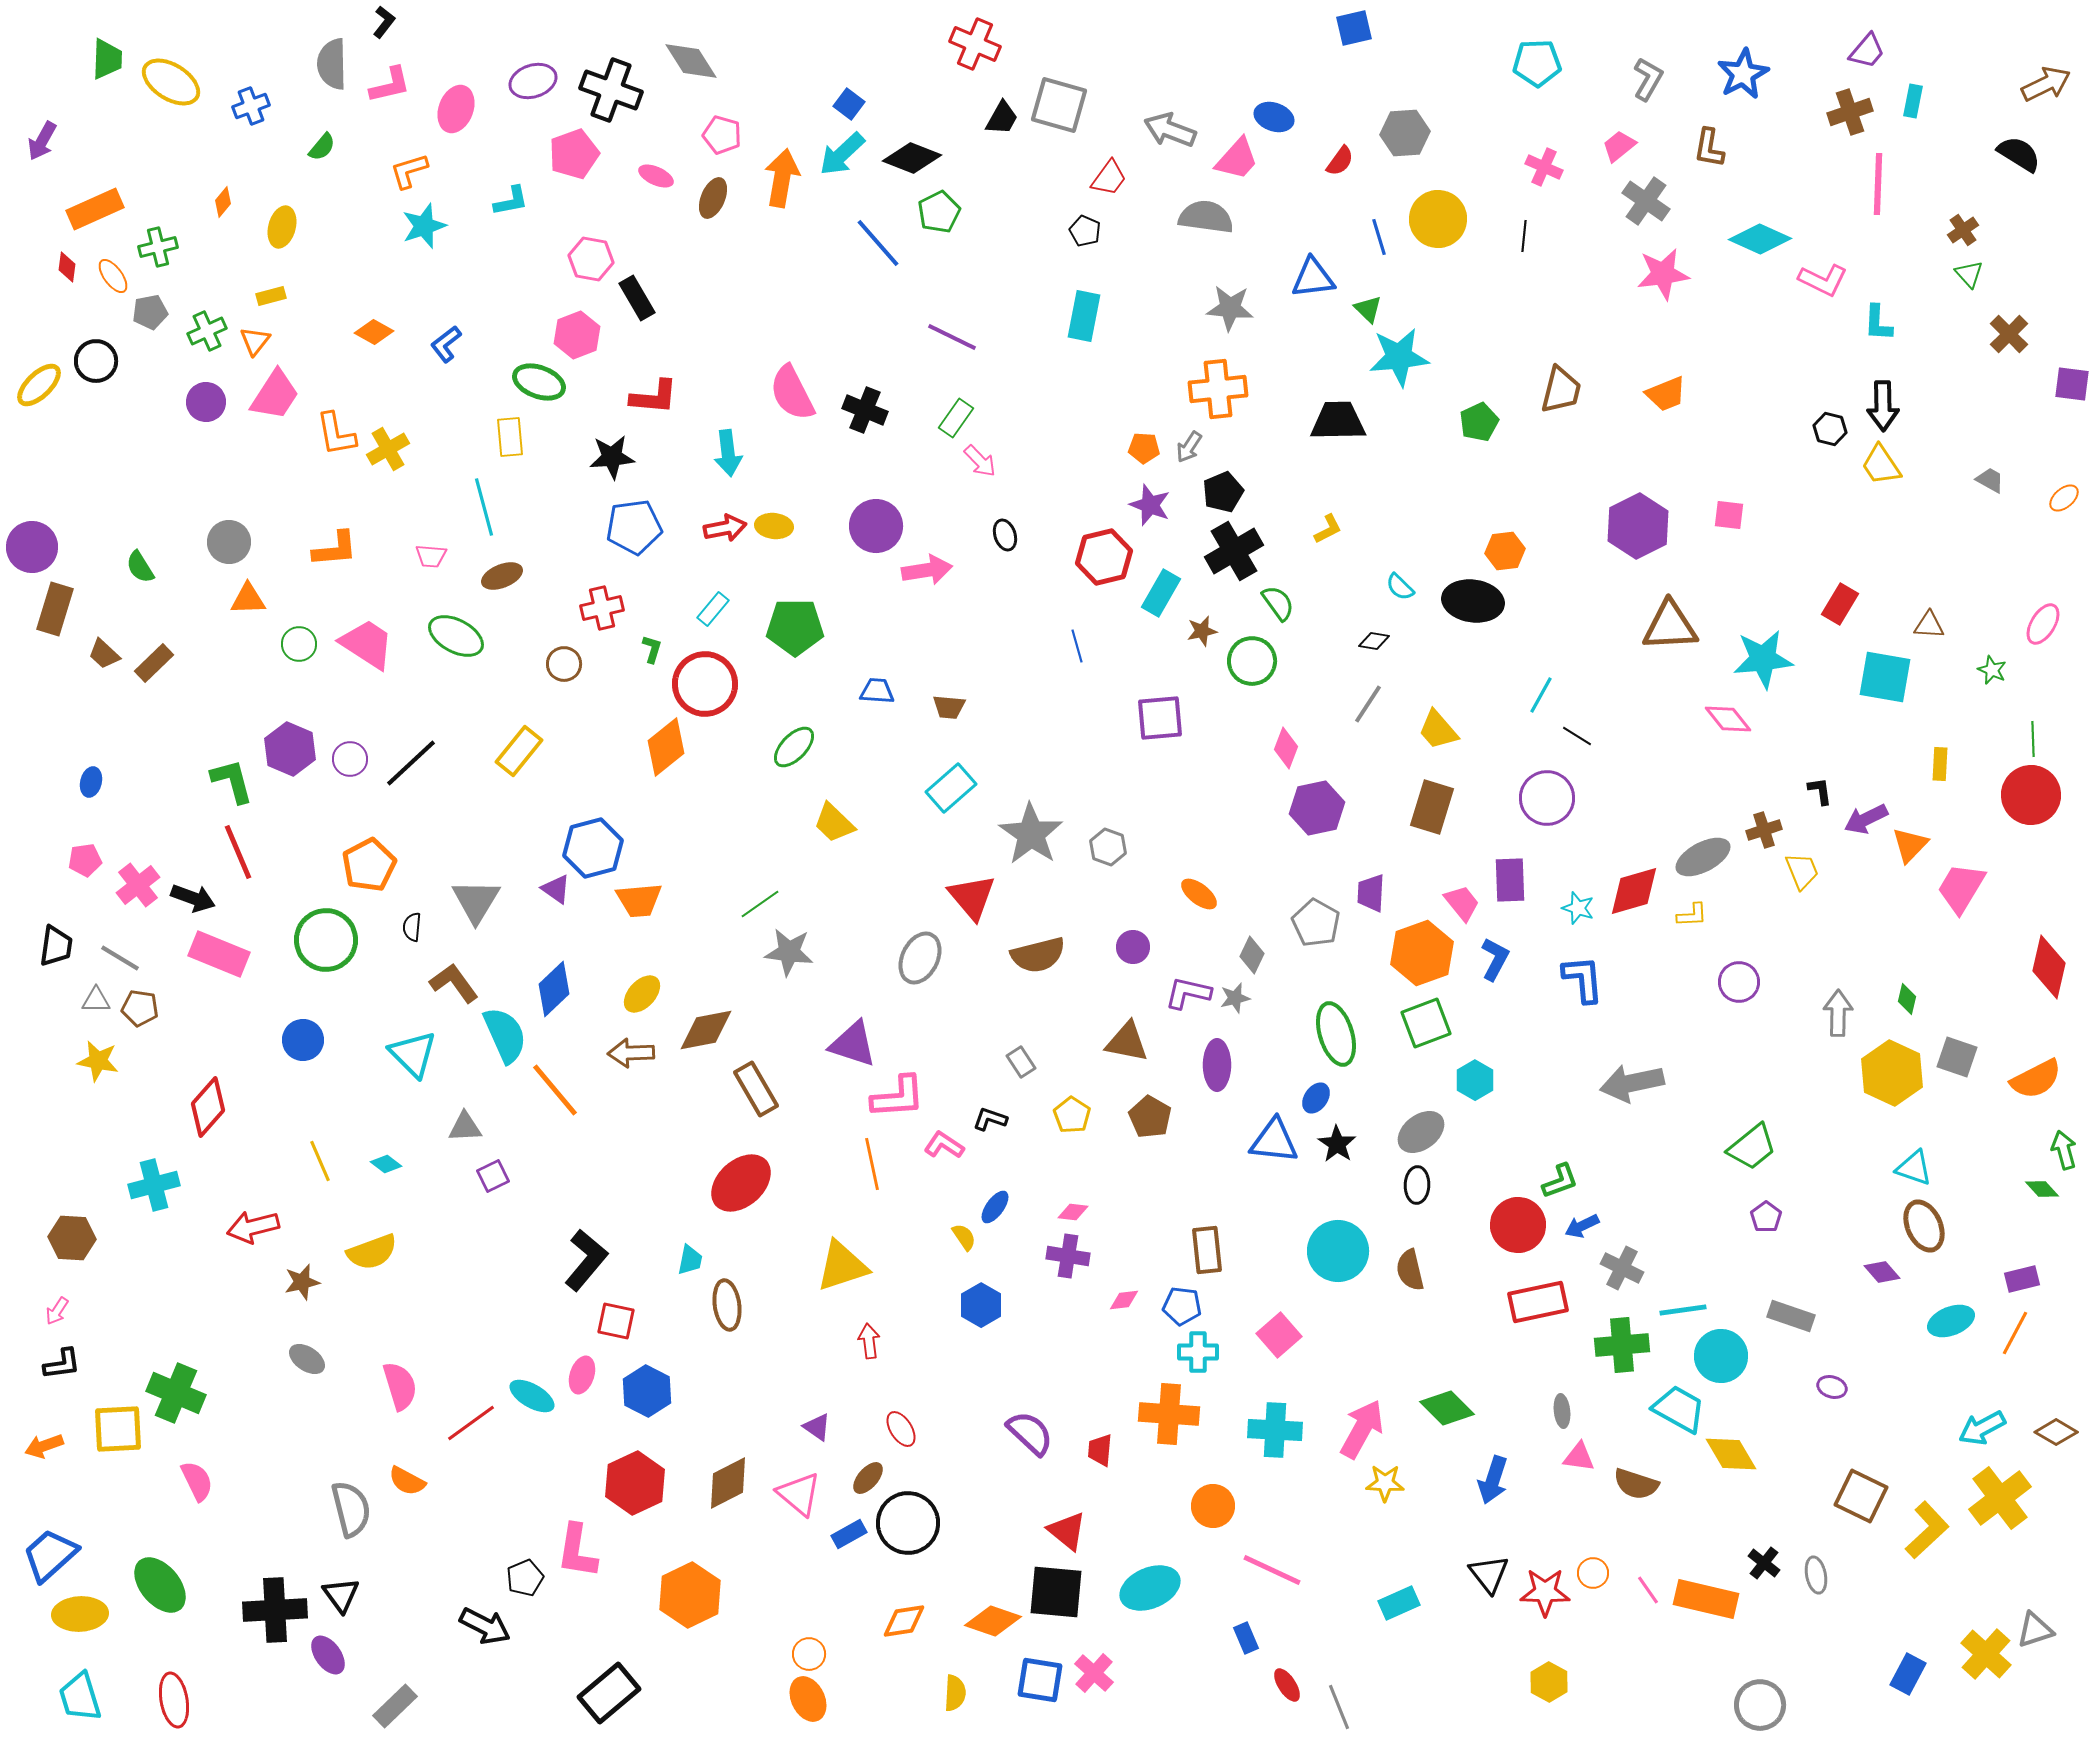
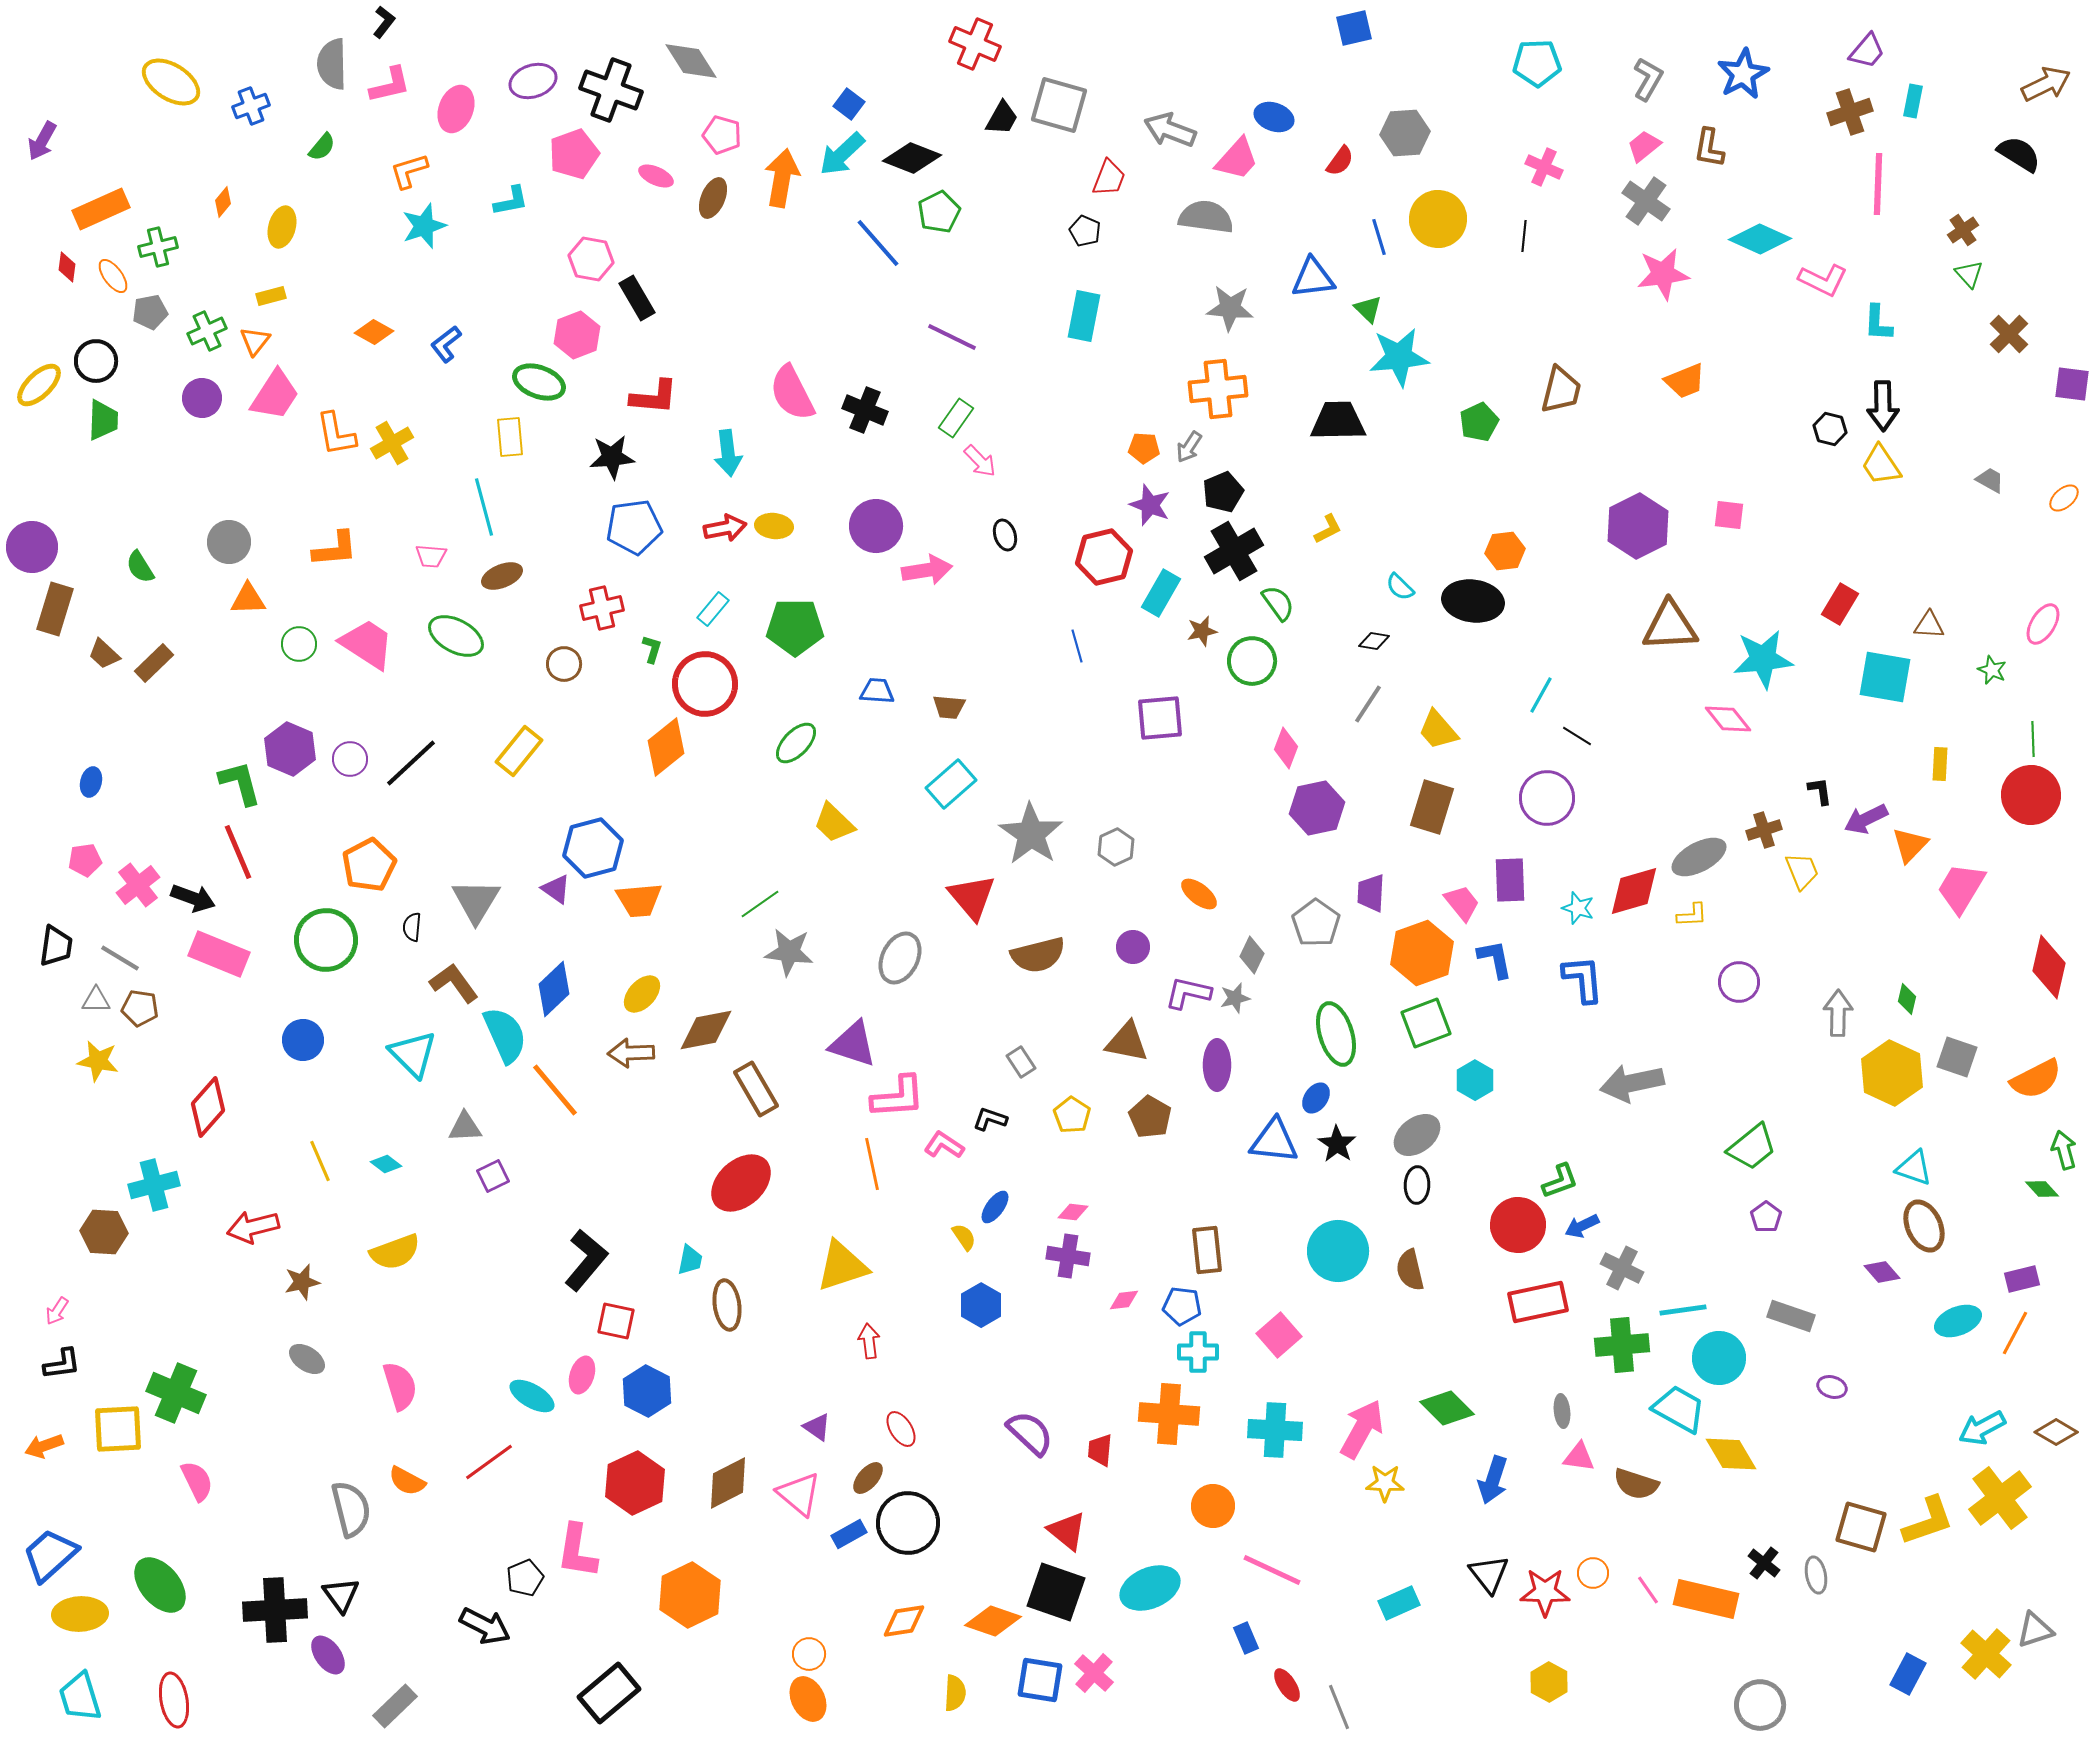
green trapezoid at (107, 59): moved 4 px left, 361 px down
pink trapezoid at (1619, 146): moved 25 px right
red trapezoid at (1109, 178): rotated 15 degrees counterclockwise
orange rectangle at (95, 209): moved 6 px right
orange trapezoid at (1666, 394): moved 19 px right, 13 px up
purple circle at (206, 402): moved 4 px left, 4 px up
yellow cross at (388, 449): moved 4 px right, 6 px up
green ellipse at (794, 747): moved 2 px right, 4 px up
green L-shape at (232, 781): moved 8 px right, 2 px down
cyan rectangle at (951, 788): moved 4 px up
gray hexagon at (1108, 847): moved 8 px right; rotated 15 degrees clockwise
gray ellipse at (1703, 857): moved 4 px left
gray pentagon at (1316, 923): rotated 6 degrees clockwise
gray ellipse at (920, 958): moved 20 px left
blue L-shape at (1495, 959): rotated 39 degrees counterclockwise
gray ellipse at (1421, 1132): moved 4 px left, 3 px down
brown hexagon at (72, 1238): moved 32 px right, 6 px up
yellow semicircle at (372, 1252): moved 23 px right
cyan ellipse at (1951, 1321): moved 7 px right
cyan circle at (1721, 1356): moved 2 px left, 2 px down
red line at (471, 1423): moved 18 px right, 39 px down
brown square at (1861, 1496): moved 31 px down; rotated 10 degrees counterclockwise
yellow L-shape at (1927, 1530): moved 1 px right, 9 px up; rotated 24 degrees clockwise
black square at (1056, 1592): rotated 14 degrees clockwise
